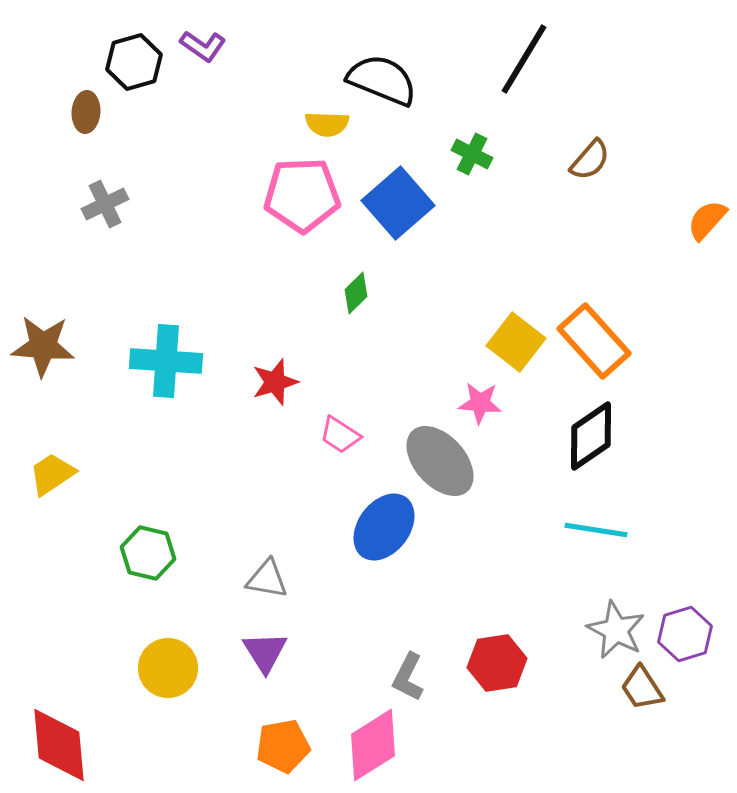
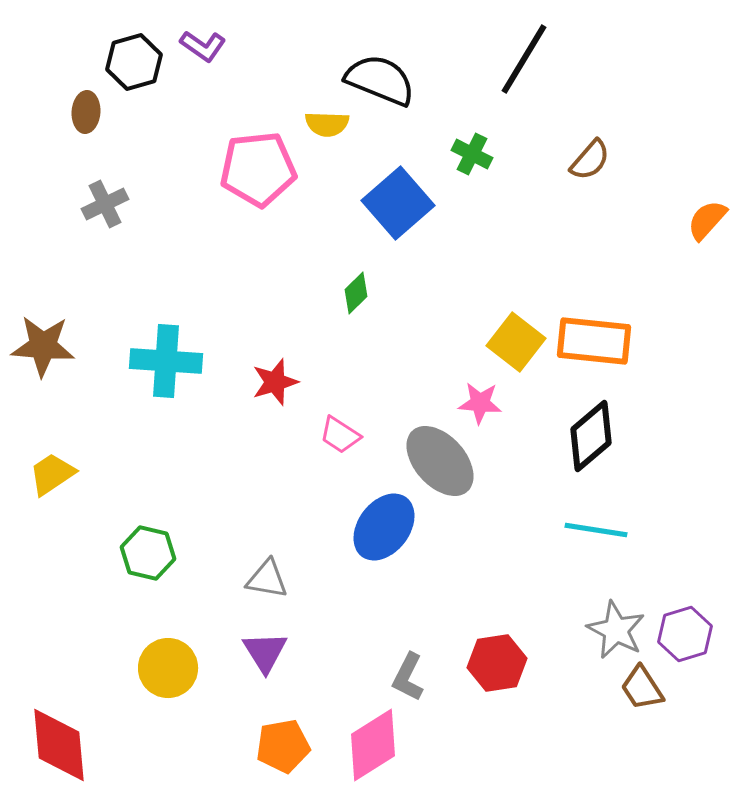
black semicircle: moved 2 px left
pink pentagon: moved 44 px left, 26 px up; rotated 4 degrees counterclockwise
orange rectangle: rotated 42 degrees counterclockwise
black diamond: rotated 6 degrees counterclockwise
